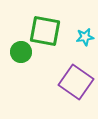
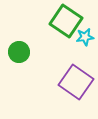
green square: moved 21 px right, 10 px up; rotated 24 degrees clockwise
green circle: moved 2 px left
